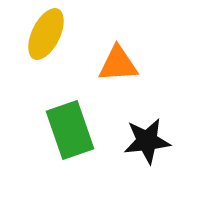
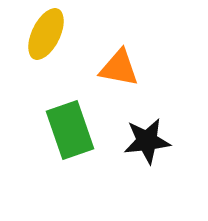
orange triangle: moved 1 px right, 4 px down; rotated 15 degrees clockwise
